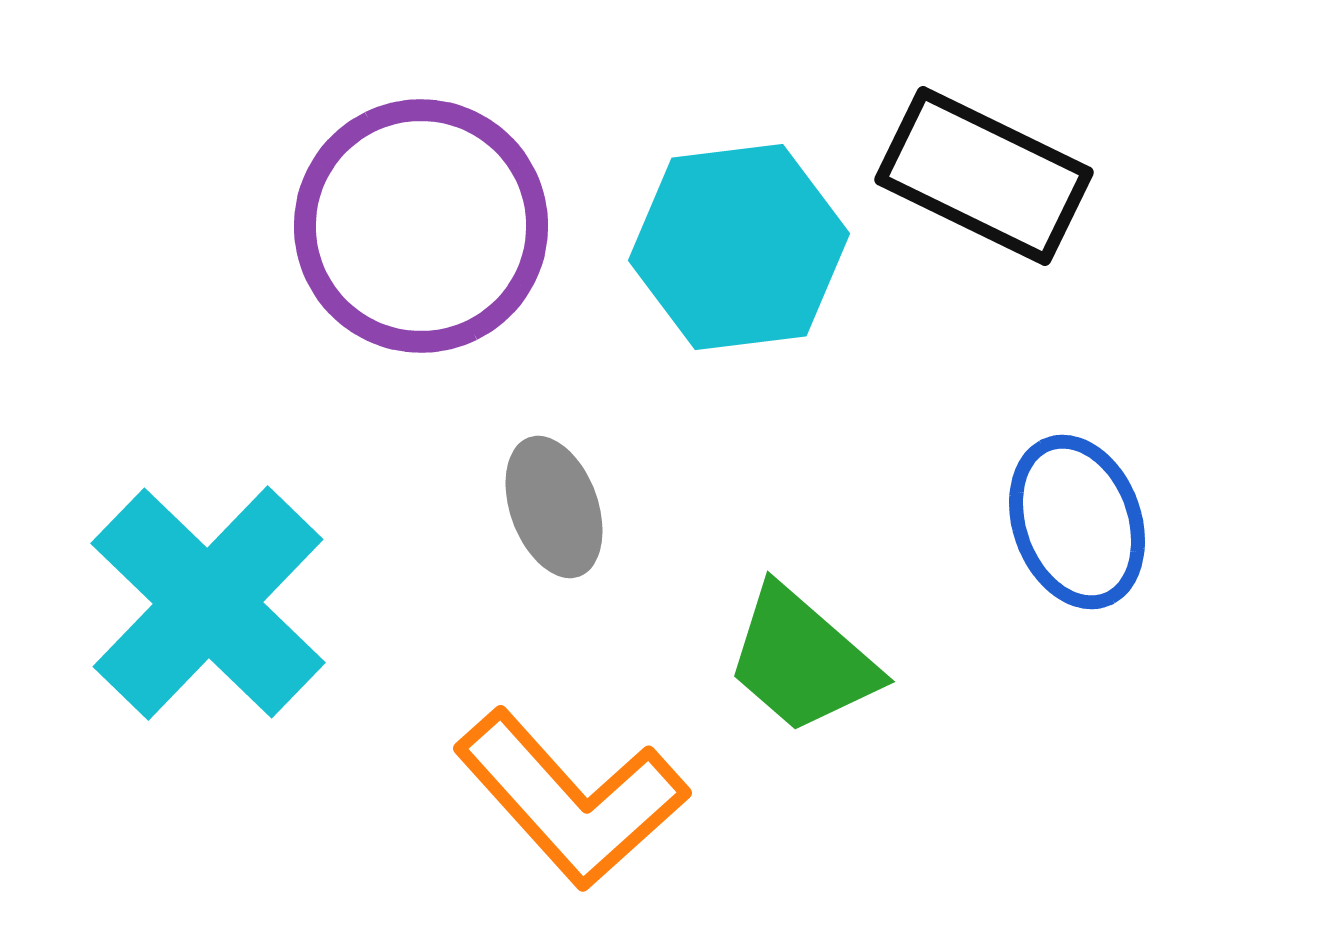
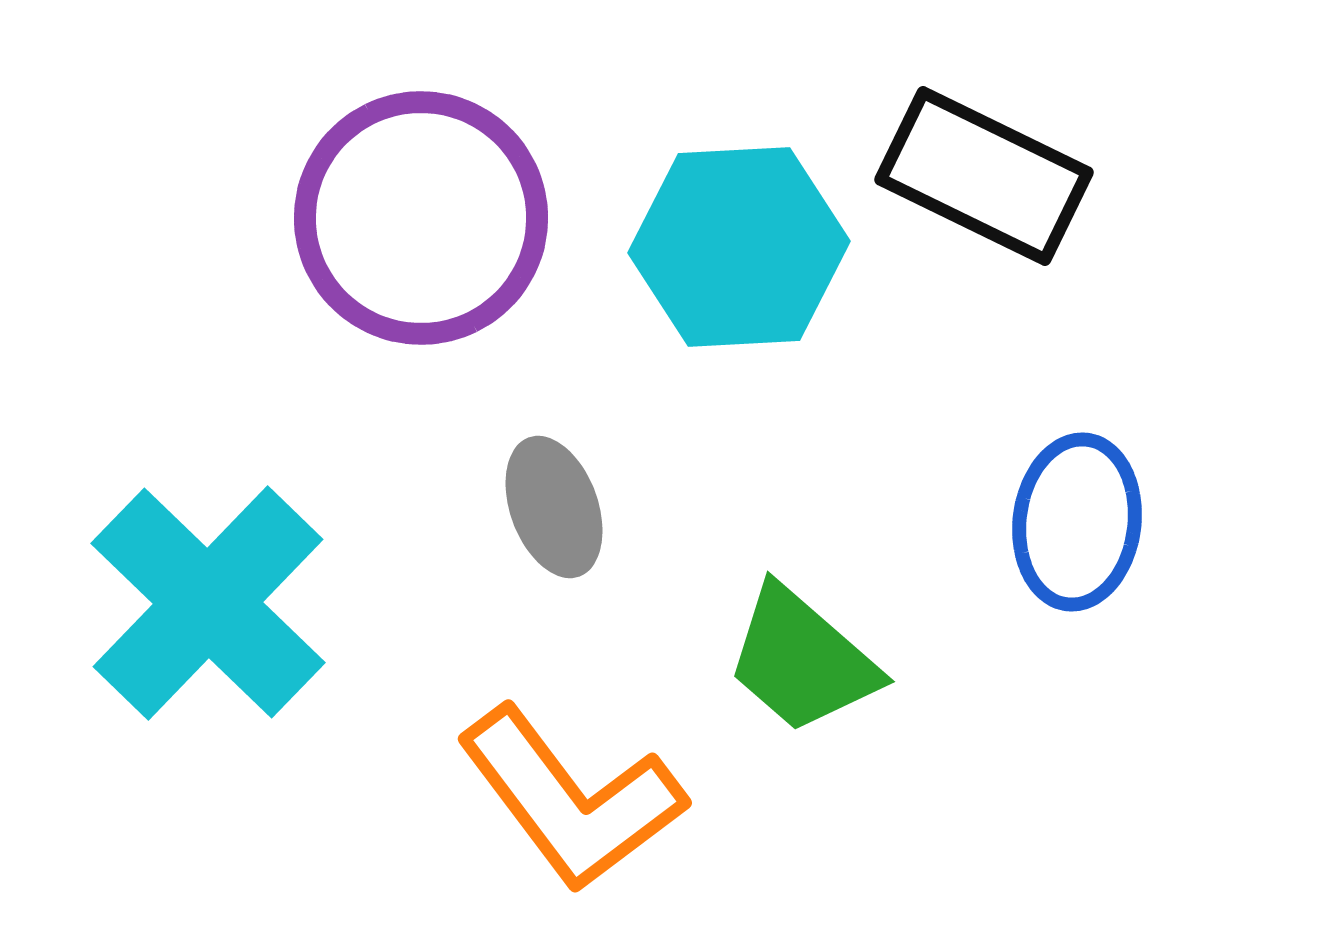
purple circle: moved 8 px up
cyan hexagon: rotated 4 degrees clockwise
blue ellipse: rotated 27 degrees clockwise
orange L-shape: rotated 5 degrees clockwise
